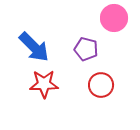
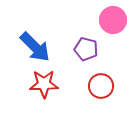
pink circle: moved 1 px left, 2 px down
blue arrow: moved 1 px right
red circle: moved 1 px down
